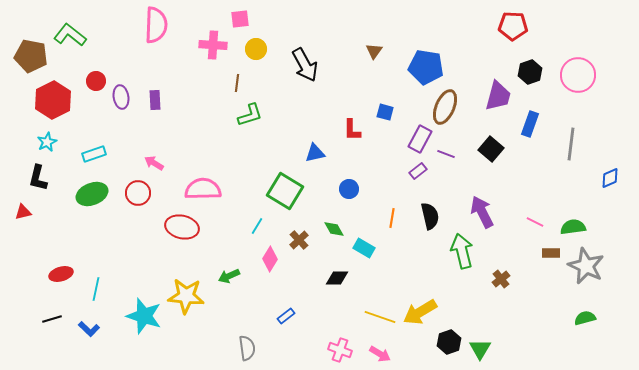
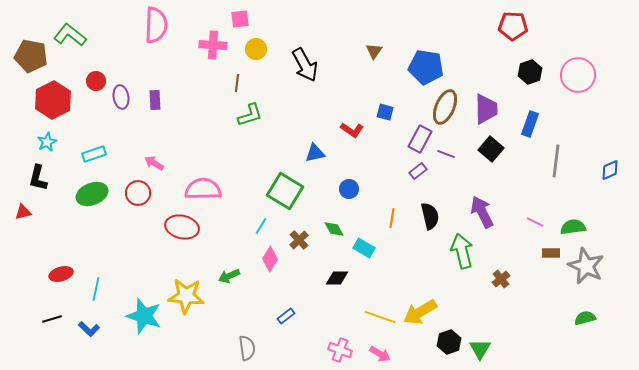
purple trapezoid at (498, 96): moved 12 px left, 13 px down; rotated 16 degrees counterclockwise
red L-shape at (352, 130): rotated 55 degrees counterclockwise
gray line at (571, 144): moved 15 px left, 17 px down
blue diamond at (610, 178): moved 8 px up
cyan line at (257, 226): moved 4 px right
